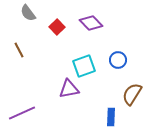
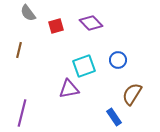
red square: moved 1 px left, 1 px up; rotated 28 degrees clockwise
brown line: rotated 42 degrees clockwise
purple line: rotated 52 degrees counterclockwise
blue rectangle: moved 3 px right; rotated 36 degrees counterclockwise
